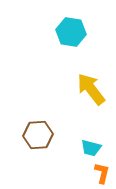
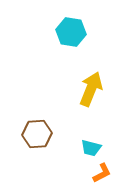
yellow arrow: rotated 60 degrees clockwise
brown hexagon: moved 1 px left, 1 px up
orange L-shape: rotated 50 degrees clockwise
